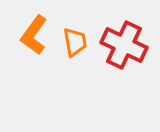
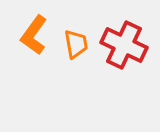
orange trapezoid: moved 1 px right, 2 px down
